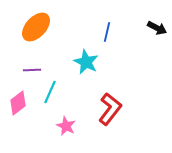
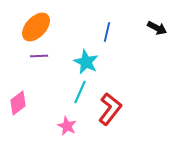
purple line: moved 7 px right, 14 px up
cyan line: moved 30 px right
pink star: moved 1 px right
